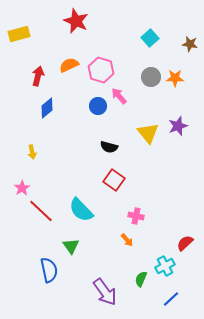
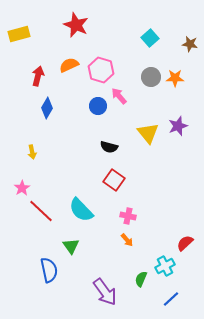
red star: moved 4 px down
blue diamond: rotated 20 degrees counterclockwise
pink cross: moved 8 px left
